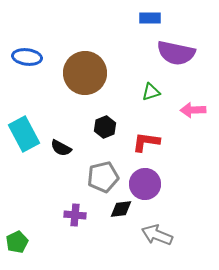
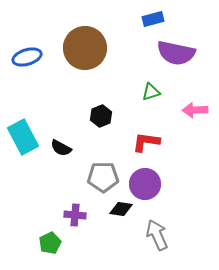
blue rectangle: moved 3 px right, 1 px down; rotated 15 degrees counterclockwise
blue ellipse: rotated 24 degrees counterclockwise
brown circle: moved 25 px up
pink arrow: moved 2 px right
black hexagon: moved 4 px left, 11 px up
cyan rectangle: moved 1 px left, 3 px down
gray pentagon: rotated 12 degrees clockwise
black diamond: rotated 15 degrees clockwise
gray arrow: rotated 44 degrees clockwise
green pentagon: moved 33 px right, 1 px down
